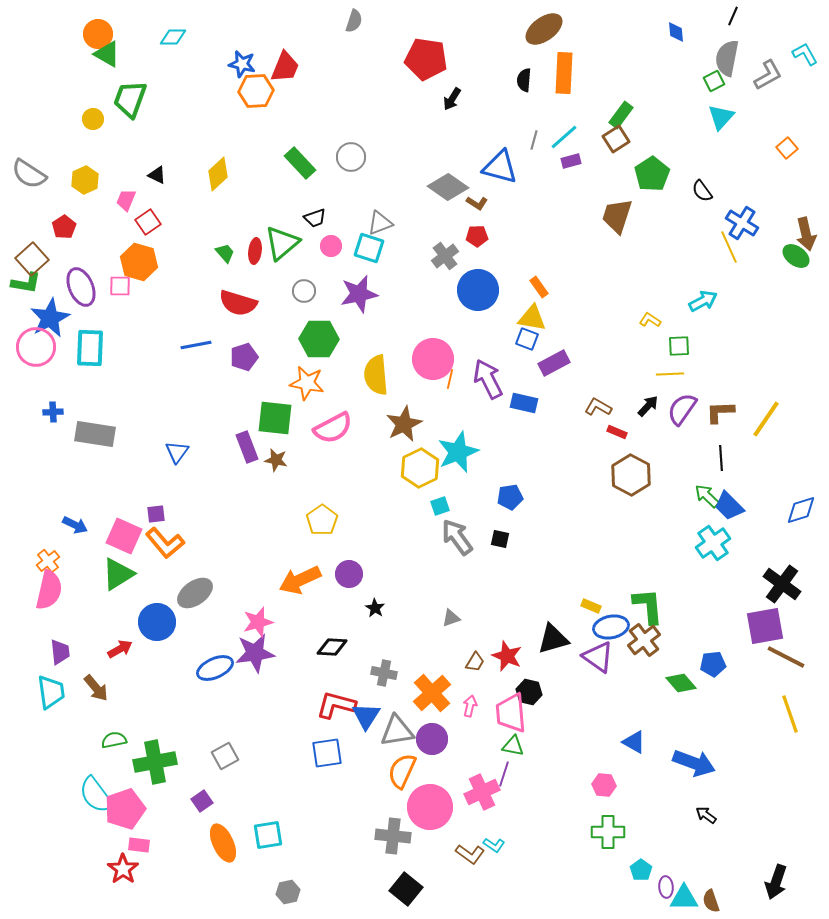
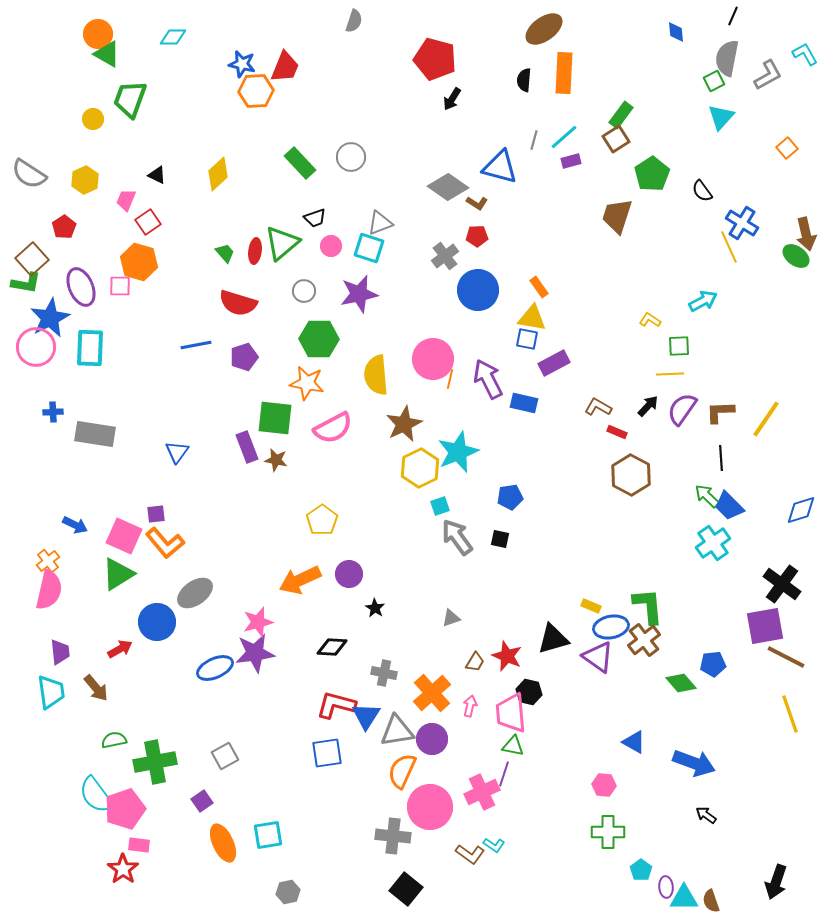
red pentagon at (426, 59): moved 9 px right; rotated 6 degrees clockwise
blue square at (527, 339): rotated 10 degrees counterclockwise
